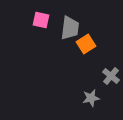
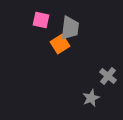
orange square: moved 26 px left
gray cross: moved 3 px left
gray star: rotated 12 degrees counterclockwise
